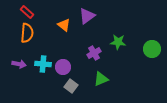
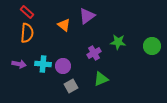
green circle: moved 3 px up
purple circle: moved 1 px up
gray square: rotated 24 degrees clockwise
